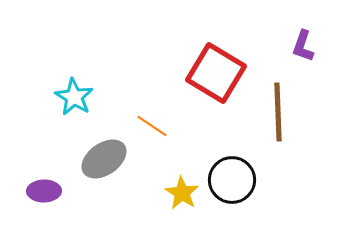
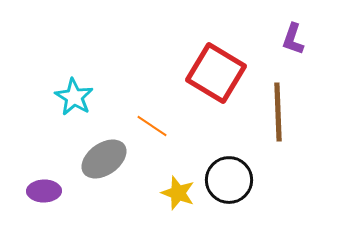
purple L-shape: moved 10 px left, 7 px up
black circle: moved 3 px left
yellow star: moved 4 px left; rotated 12 degrees counterclockwise
